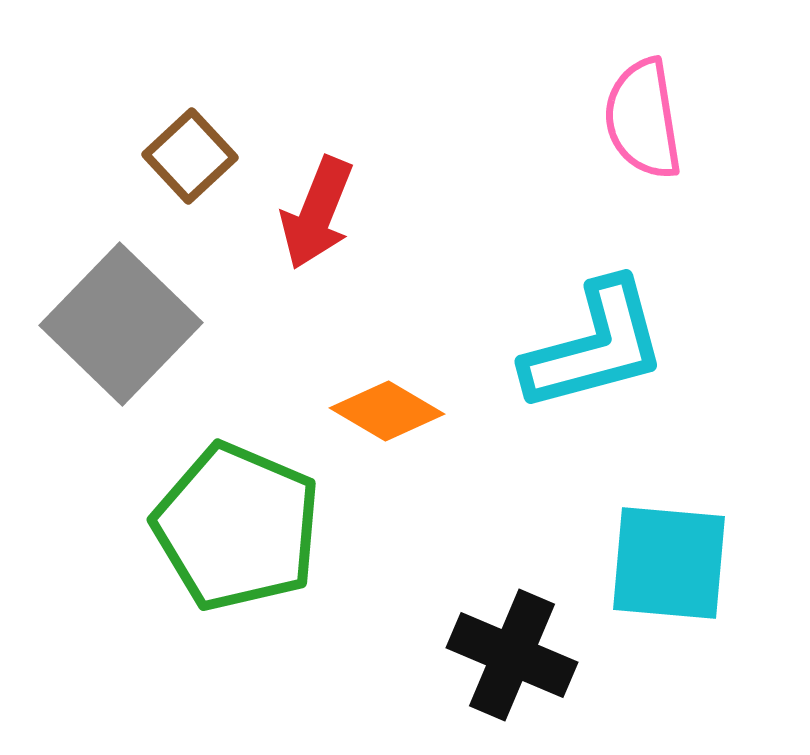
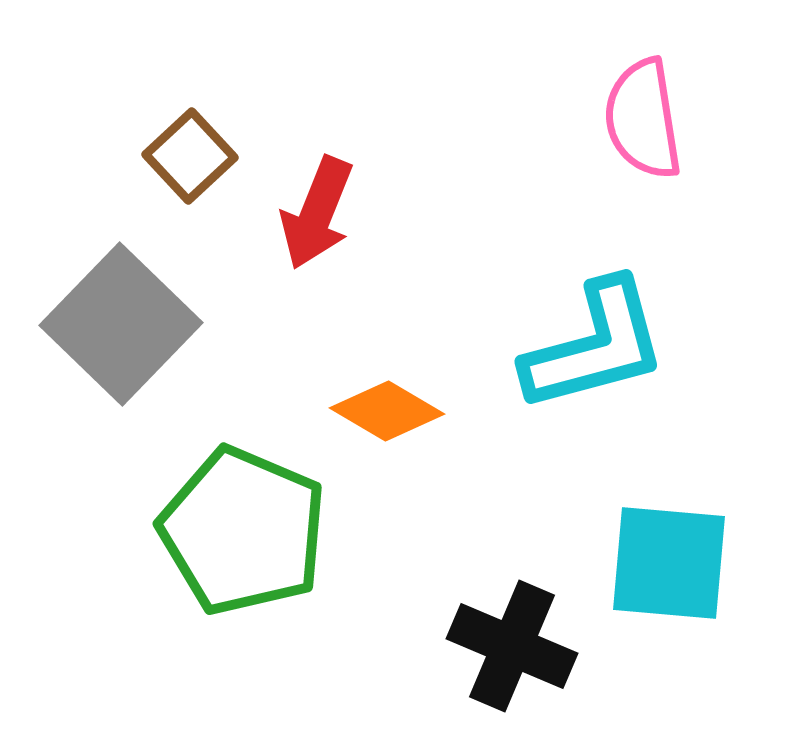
green pentagon: moved 6 px right, 4 px down
black cross: moved 9 px up
